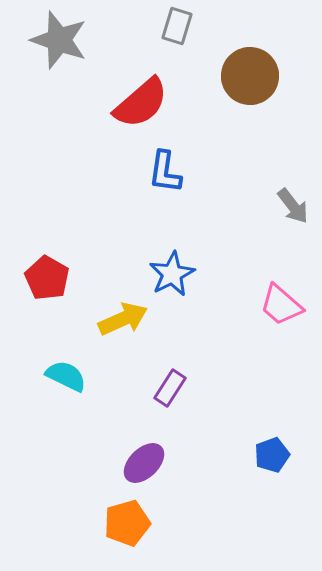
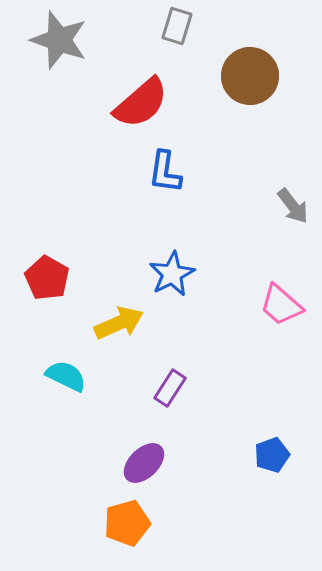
yellow arrow: moved 4 px left, 4 px down
